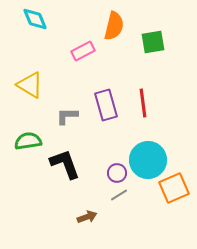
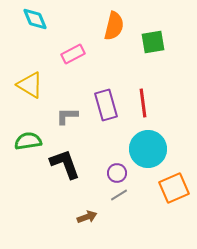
pink rectangle: moved 10 px left, 3 px down
cyan circle: moved 11 px up
